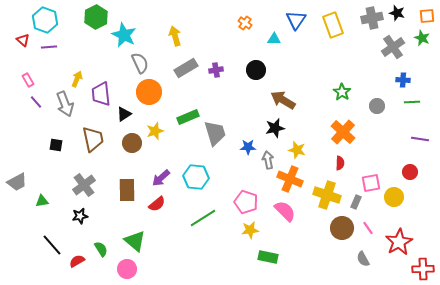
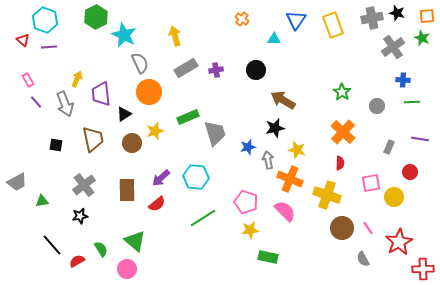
orange cross at (245, 23): moved 3 px left, 4 px up
blue star at (248, 147): rotated 14 degrees counterclockwise
gray rectangle at (356, 202): moved 33 px right, 55 px up
